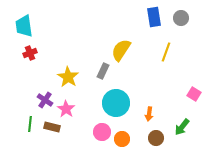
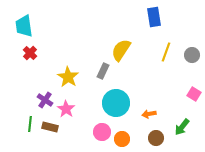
gray circle: moved 11 px right, 37 px down
red cross: rotated 24 degrees counterclockwise
orange arrow: rotated 72 degrees clockwise
brown rectangle: moved 2 px left
